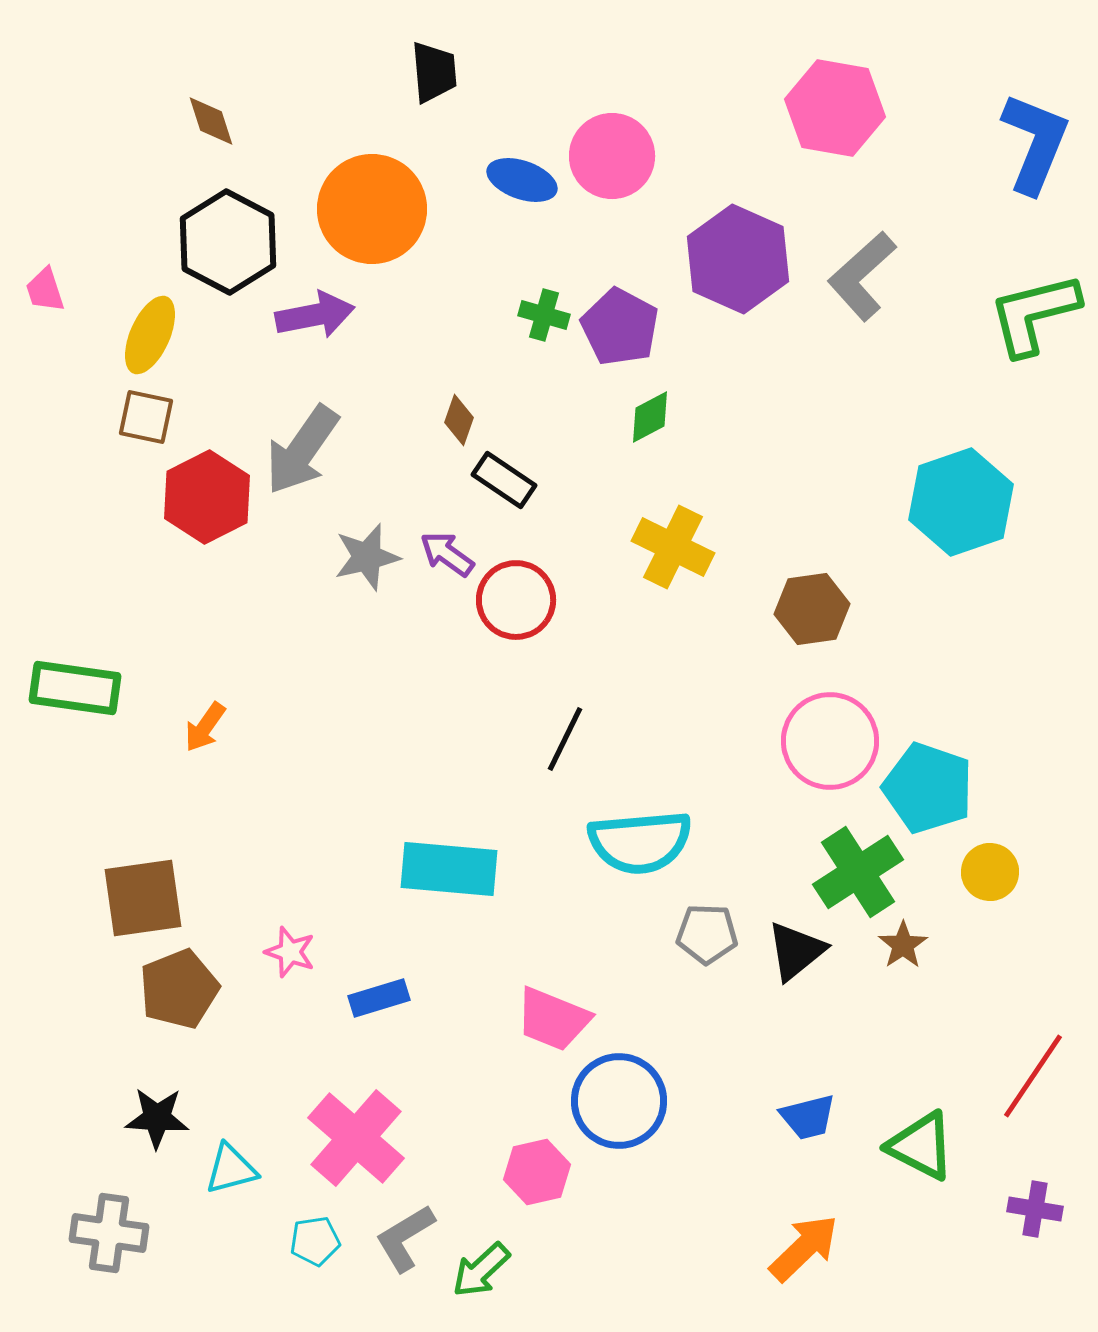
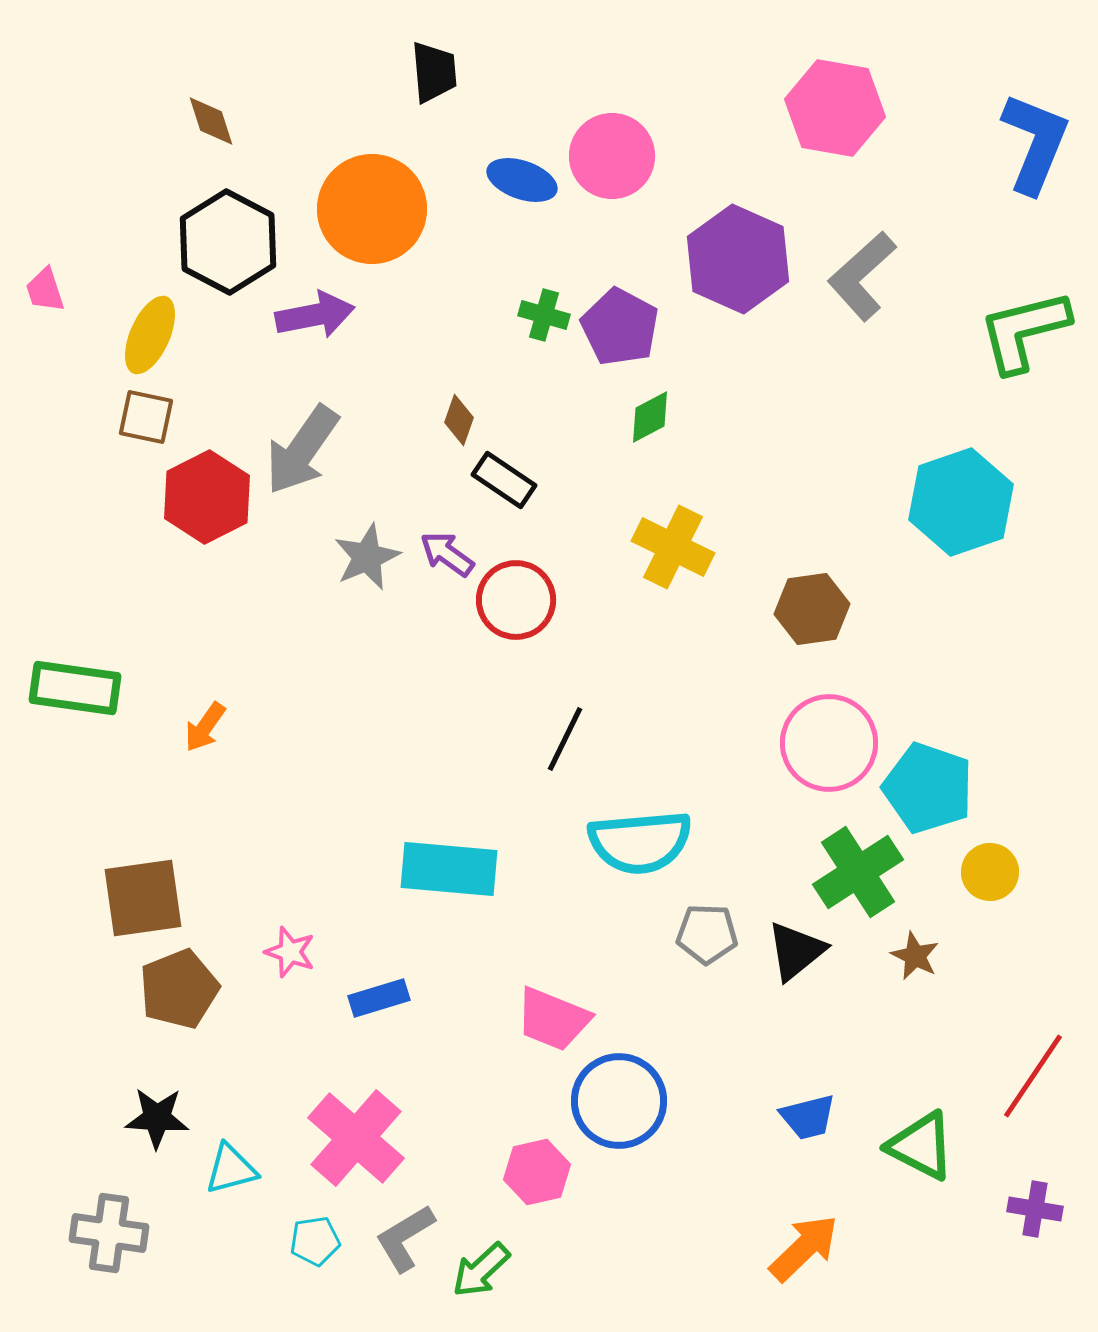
green L-shape at (1034, 314): moved 10 px left, 17 px down
gray star at (367, 557): rotated 10 degrees counterclockwise
pink circle at (830, 741): moved 1 px left, 2 px down
brown star at (903, 945): moved 12 px right, 11 px down; rotated 12 degrees counterclockwise
